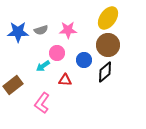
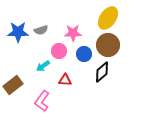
pink star: moved 5 px right, 3 px down
pink circle: moved 2 px right, 2 px up
blue circle: moved 6 px up
black diamond: moved 3 px left
pink L-shape: moved 2 px up
